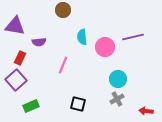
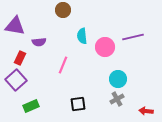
cyan semicircle: moved 1 px up
black square: rotated 21 degrees counterclockwise
